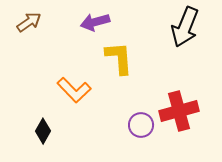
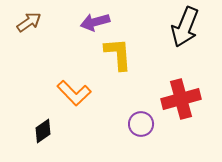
yellow L-shape: moved 1 px left, 4 px up
orange L-shape: moved 3 px down
red cross: moved 2 px right, 12 px up
purple circle: moved 1 px up
black diamond: rotated 25 degrees clockwise
